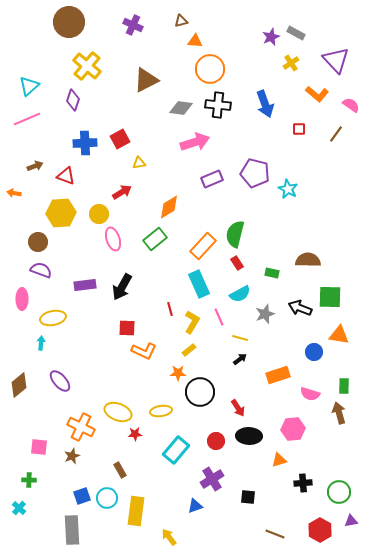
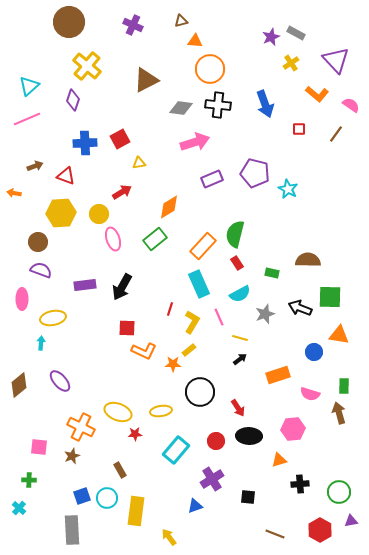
red line at (170, 309): rotated 32 degrees clockwise
orange star at (178, 373): moved 5 px left, 9 px up
black cross at (303, 483): moved 3 px left, 1 px down
